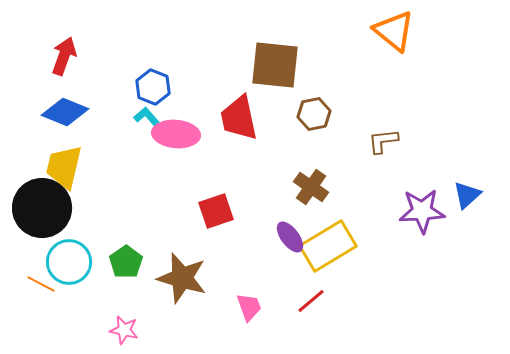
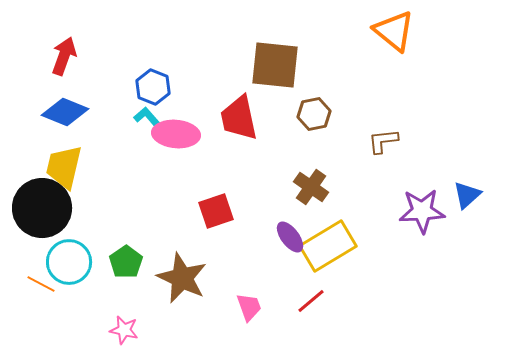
brown star: rotated 9 degrees clockwise
